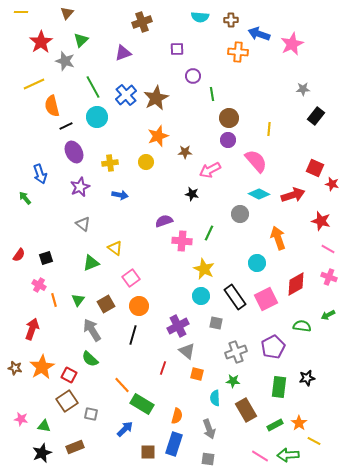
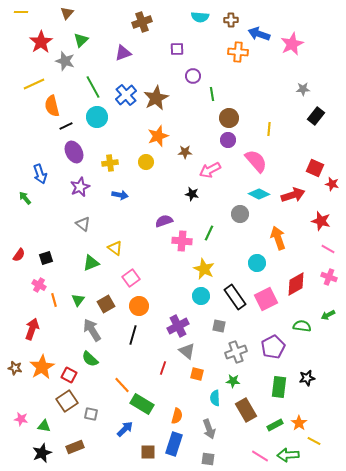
gray square at (216, 323): moved 3 px right, 3 px down
